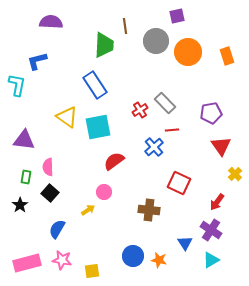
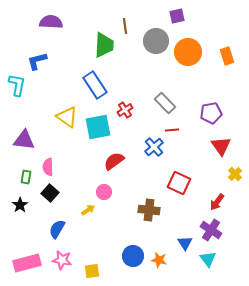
red cross: moved 15 px left
cyan triangle: moved 3 px left, 1 px up; rotated 36 degrees counterclockwise
